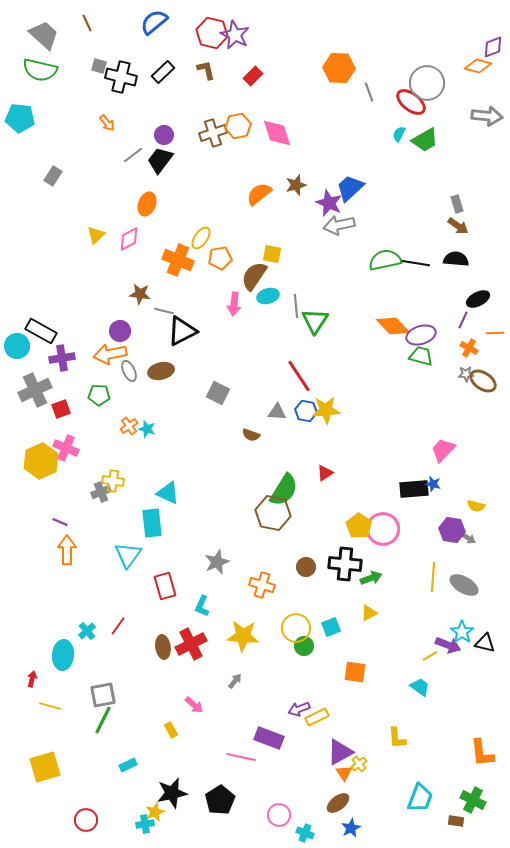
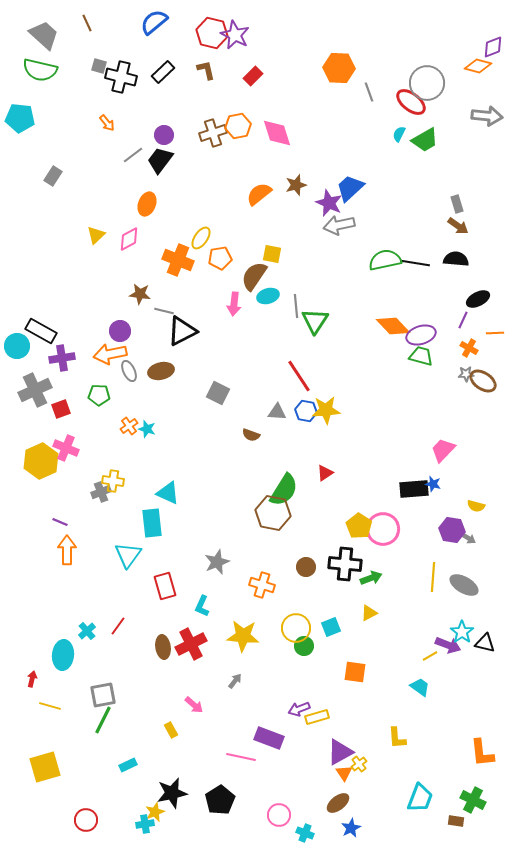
yellow rectangle at (317, 717): rotated 10 degrees clockwise
